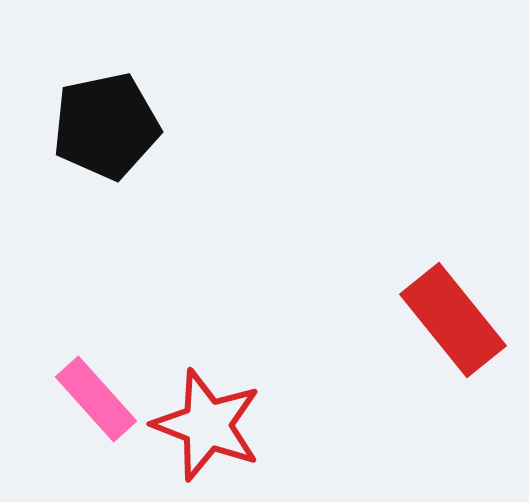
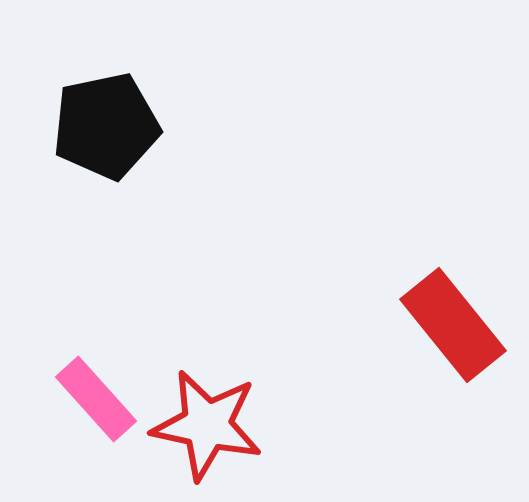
red rectangle: moved 5 px down
red star: rotated 9 degrees counterclockwise
